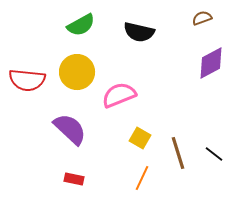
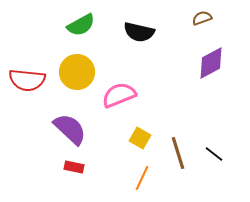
red rectangle: moved 12 px up
